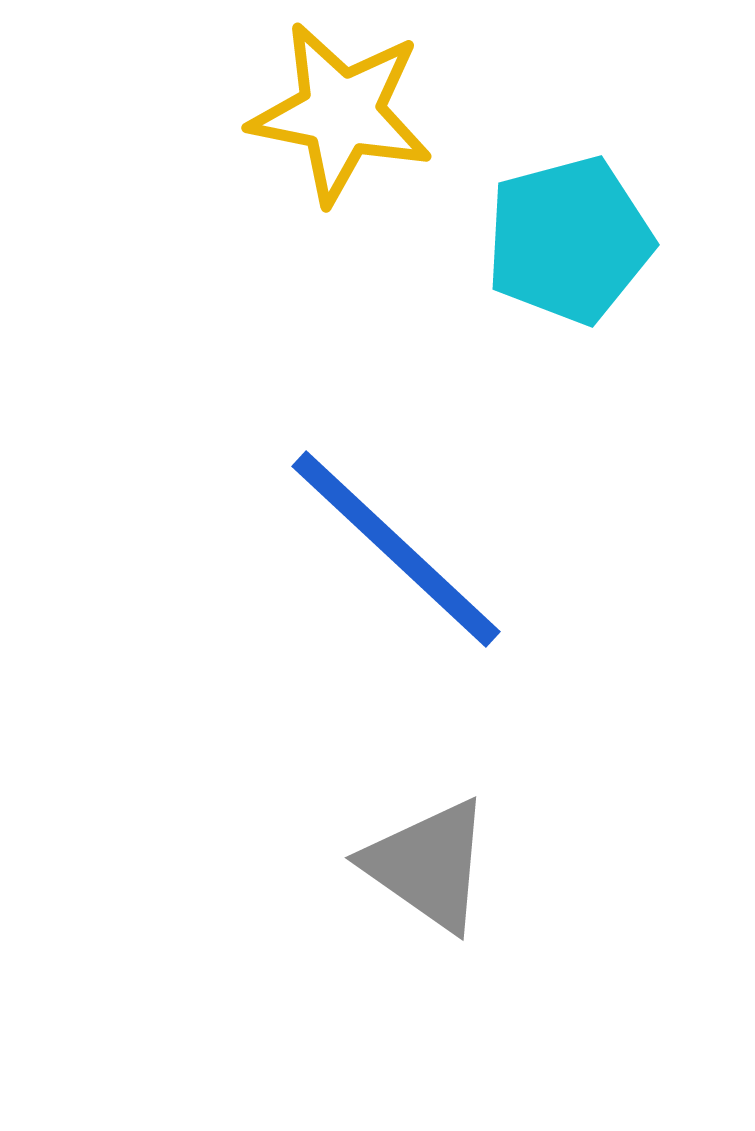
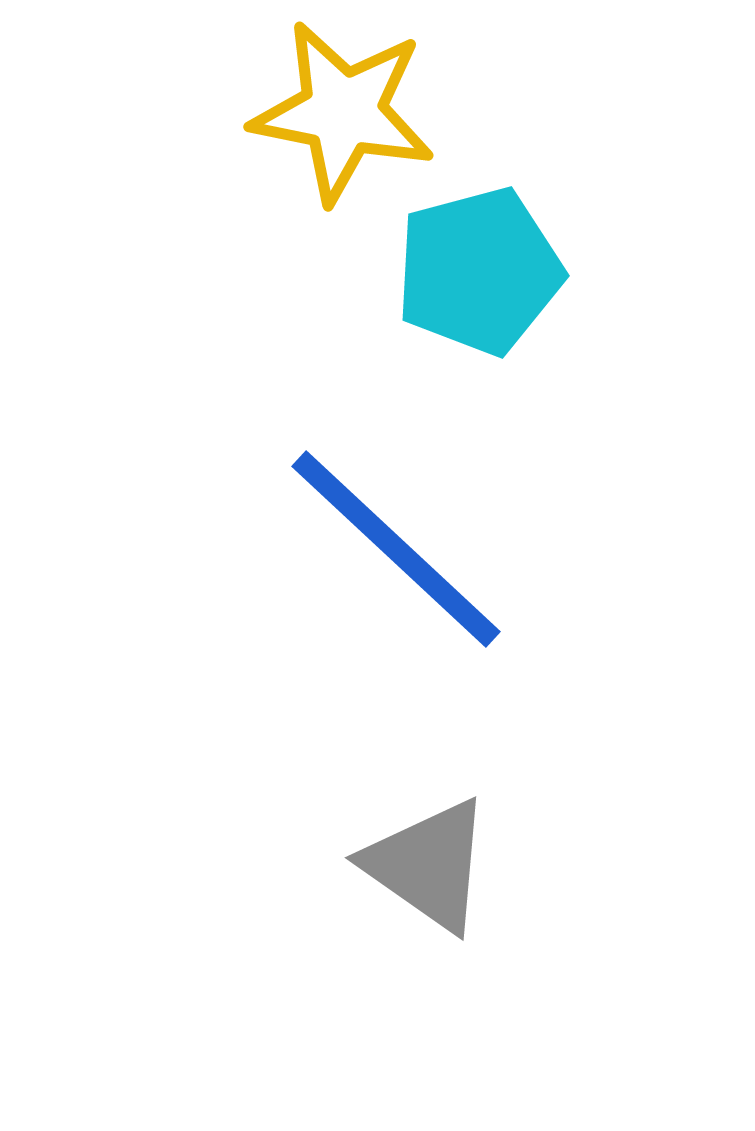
yellow star: moved 2 px right, 1 px up
cyan pentagon: moved 90 px left, 31 px down
